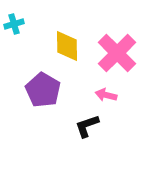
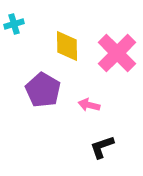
pink arrow: moved 17 px left, 10 px down
black L-shape: moved 15 px right, 21 px down
